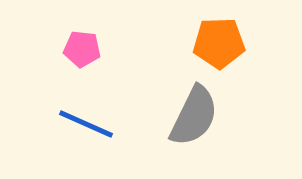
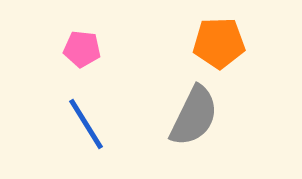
blue line: rotated 34 degrees clockwise
